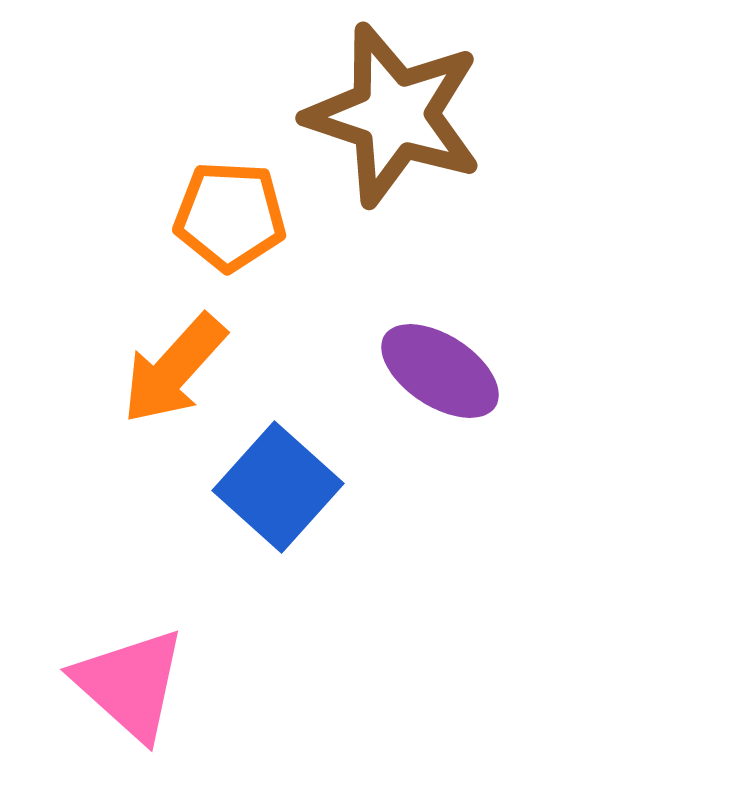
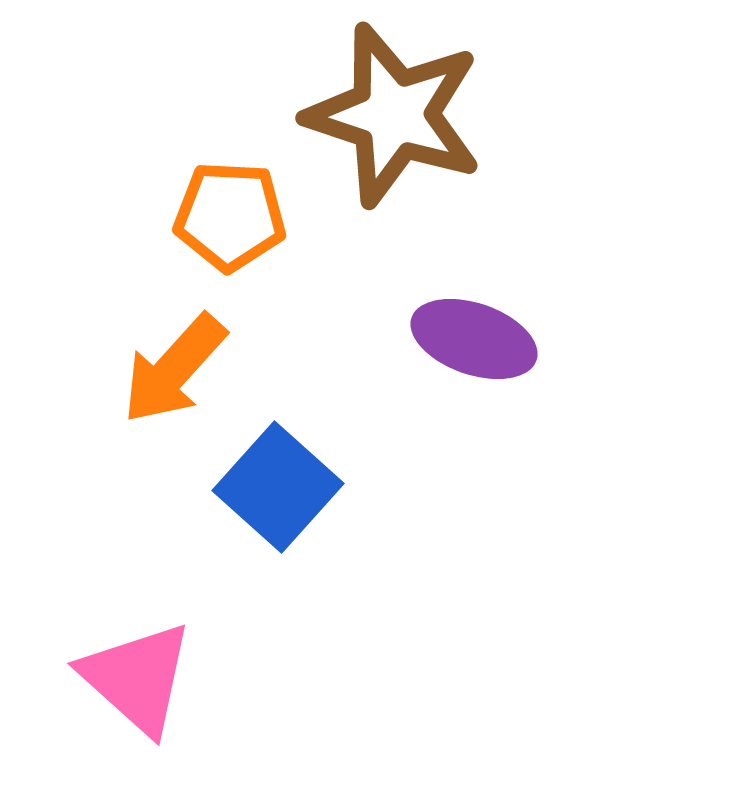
purple ellipse: moved 34 px right, 32 px up; rotated 14 degrees counterclockwise
pink triangle: moved 7 px right, 6 px up
